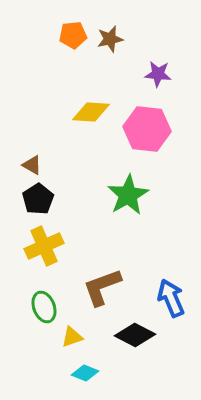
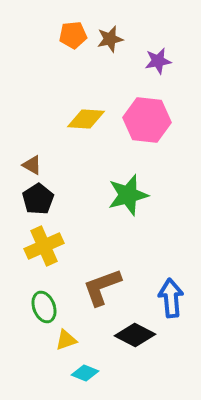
purple star: moved 13 px up; rotated 16 degrees counterclockwise
yellow diamond: moved 5 px left, 7 px down
pink hexagon: moved 9 px up
green star: rotated 15 degrees clockwise
blue arrow: rotated 18 degrees clockwise
yellow triangle: moved 6 px left, 3 px down
